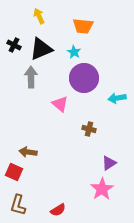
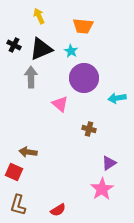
cyan star: moved 3 px left, 1 px up
